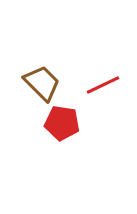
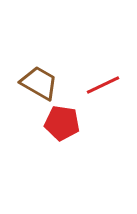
brown trapezoid: moved 3 px left; rotated 15 degrees counterclockwise
